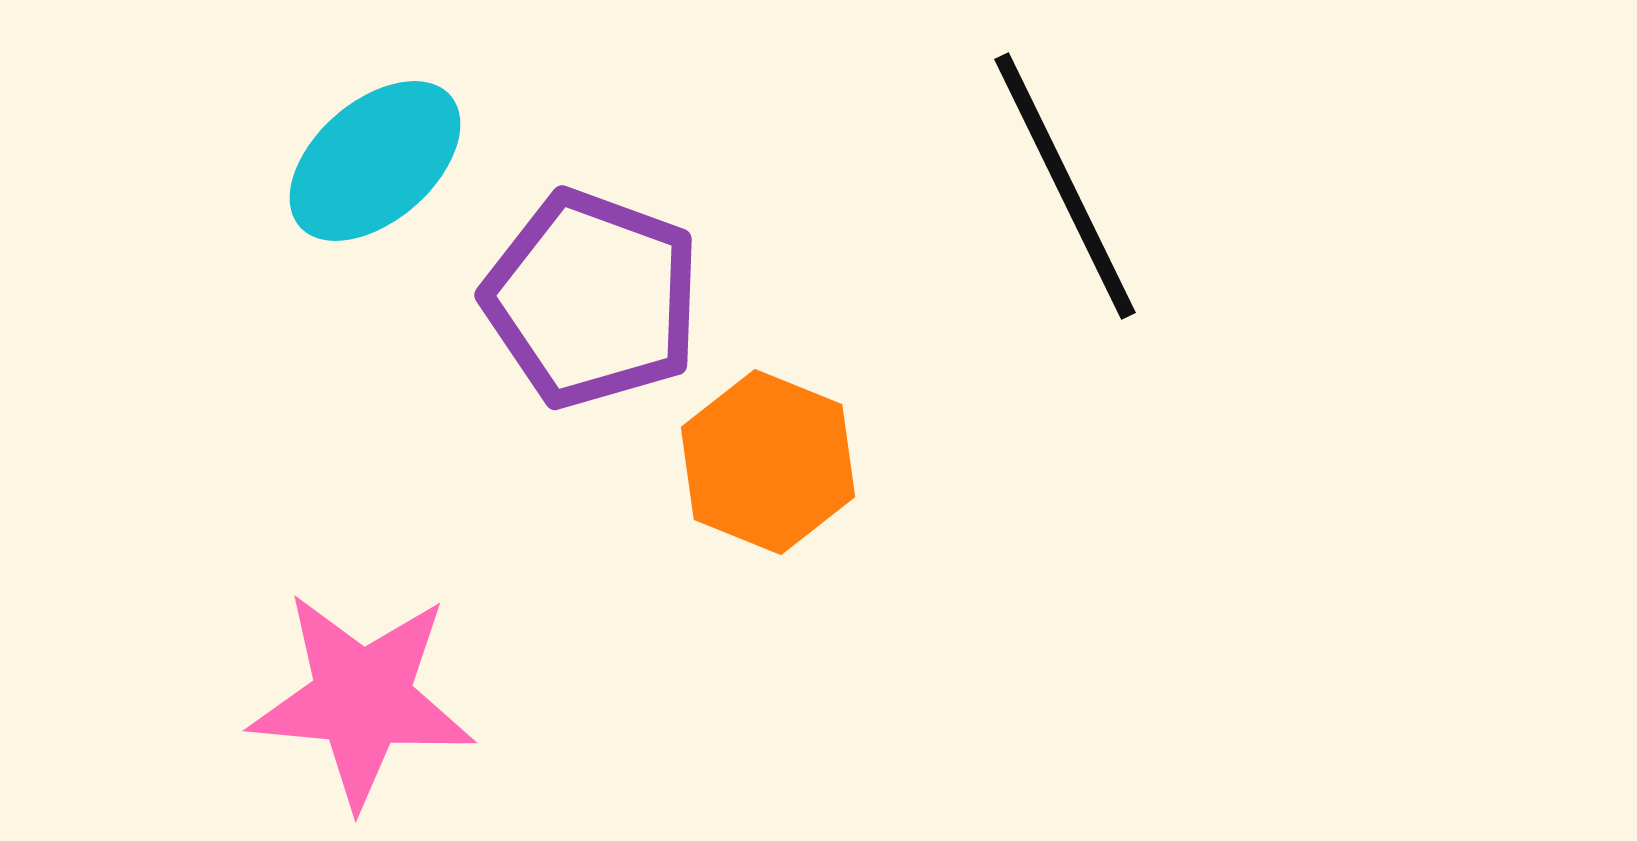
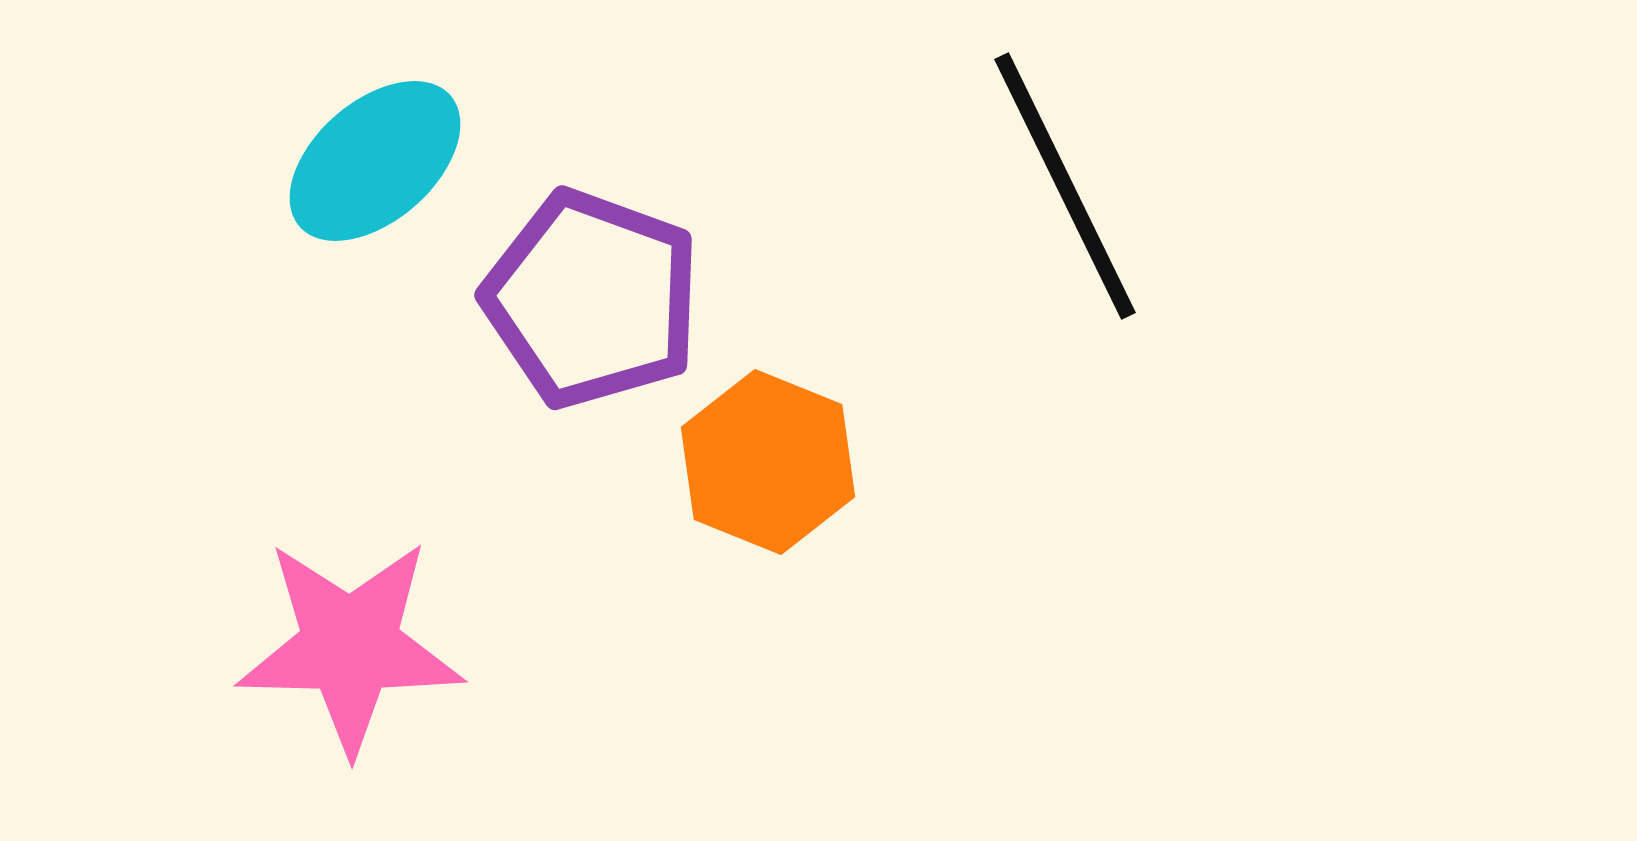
pink star: moved 12 px left, 53 px up; rotated 4 degrees counterclockwise
